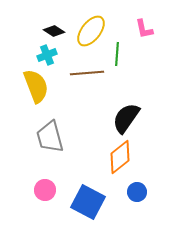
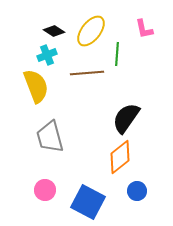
blue circle: moved 1 px up
